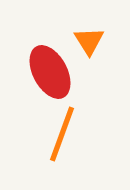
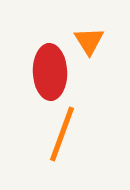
red ellipse: rotated 26 degrees clockwise
